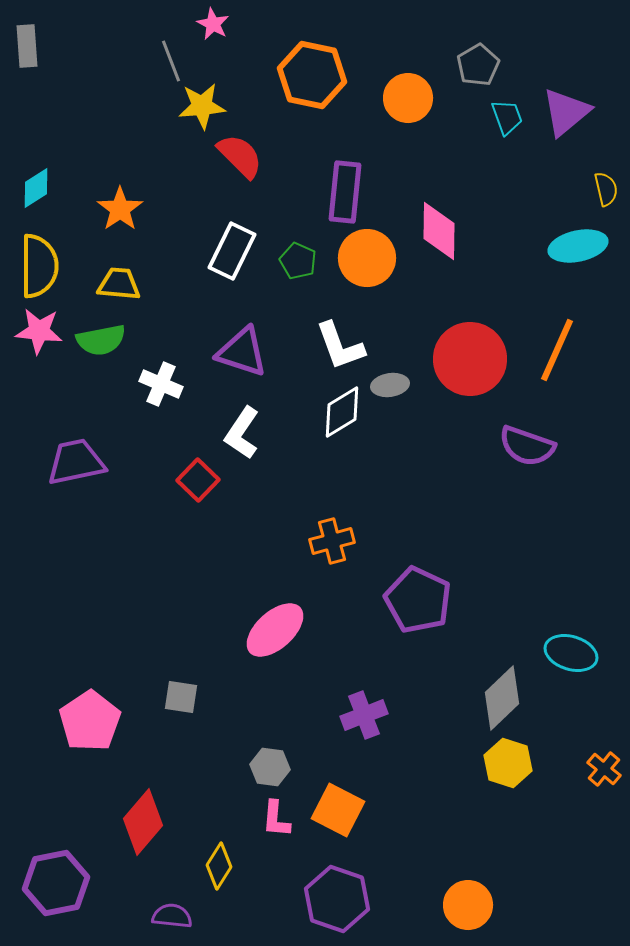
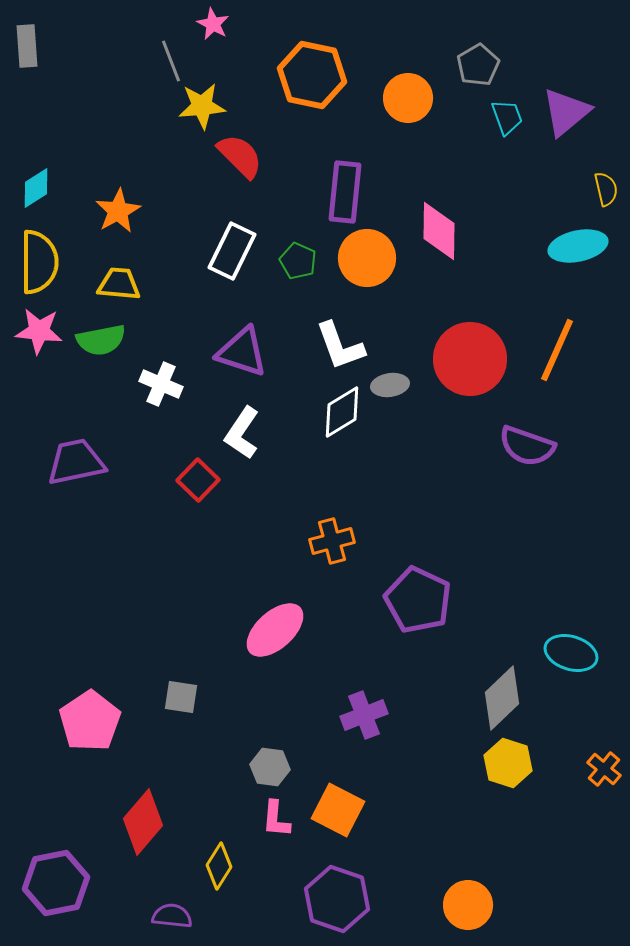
orange star at (120, 209): moved 2 px left, 2 px down; rotated 6 degrees clockwise
yellow semicircle at (39, 266): moved 4 px up
